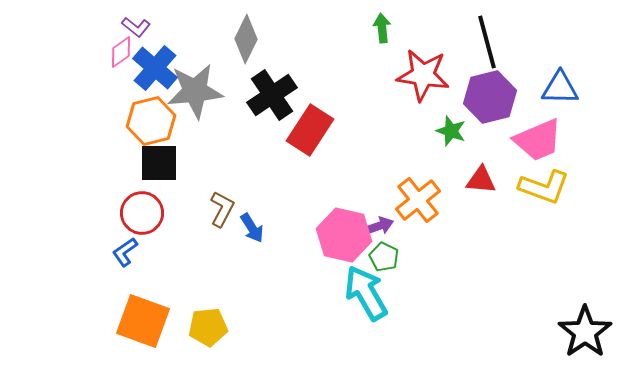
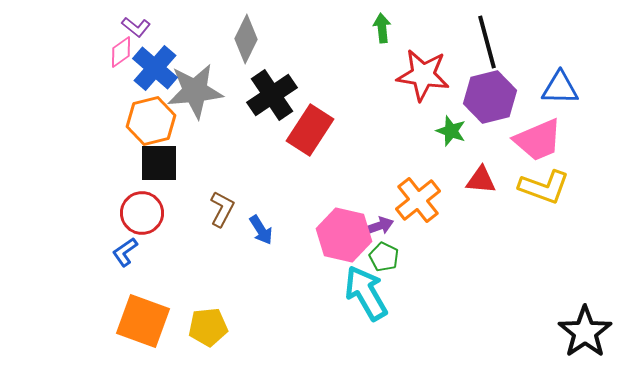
blue arrow: moved 9 px right, 2 px down
